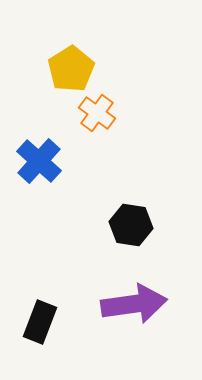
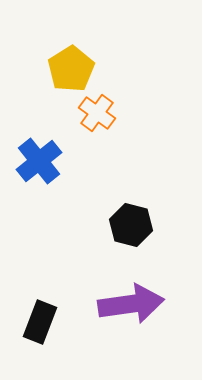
blue cross: rotated 9 degrees clockwise
black hexagon: rotated 6 degrees clockwise
purple arrow: moved 3 px left
